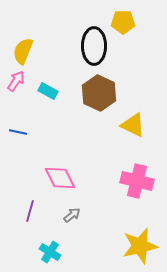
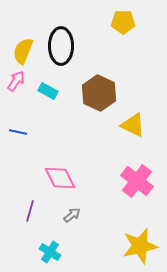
black ellipse: moved 33 px left
pink cross: rotated 24 degrees clockwise
